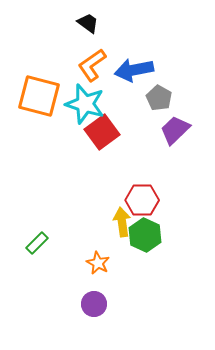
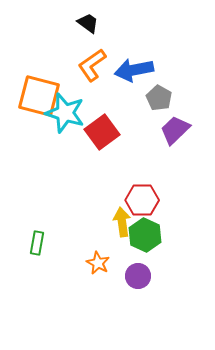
cyan star: moved 20 px left, 9 px down
green rectangle: rotated 35 degrees counterclockwise
purple circle: moved 44 px right, 28 px up
